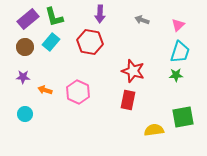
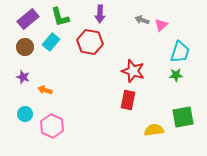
green L-shape: moved 6 px right
pink triangle: moved 17 px left
purple star: rotated 16 degrees clockwise
pink hexagon: moved 26 px left, 34 px down
